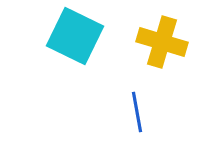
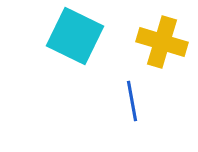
blue line: moved 5 px left, 11 px up
